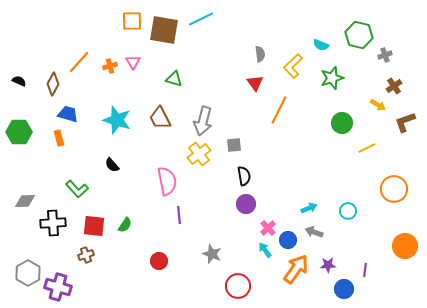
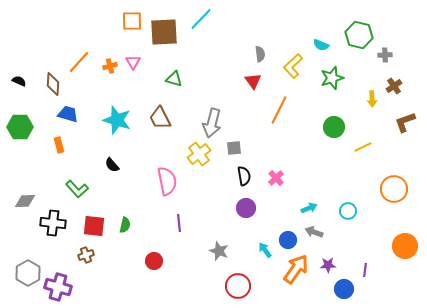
cyan line at (201, 19): rotated 20 degrees counterclockwise
brown square at (164, 30): moved 2 px down; rotated 12 degrees counterclockwise
gray cross at (385, 55): rotated 16 degrees clockwise
red triangle at (255, 83): moved 2 px left, 2 px up
brown diamond at (53, 84): rotated 25 degrees counterclockwise
yellow arrow at (378, 105): moved 6 px left, 6 px up; rotated 56 degrees clockwise
gray arrow at (203, 121): moved 9 px right, 2 px down
green circle at (342, 123): moved 8 px left, 4 px down
green hexagon at (19, 132): moved 1 px right, 5 px up
orange rectangle at (59, 138): moved 7 px down
gray square at (234, 145): moved 3 px down
yellow line at (367, 148): moved 4 px left, 1 px up
purple circle at (246, 204): moved 4 px down
purple line at (179, 215): moved 8 px down
black cross at (53, 223): rotated 10 degrees clockwise
green semicircle at (125, 225): rotated 21 degrees counterclockwise
pink cross at (268, 228): moved 8 px right, 50 px up
gray star at (212, 254): moved 7 px right, 3 px up
red circle at (159, 261): moved 5 px left
